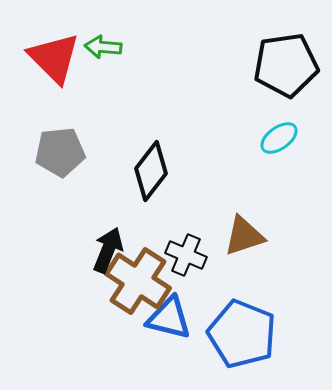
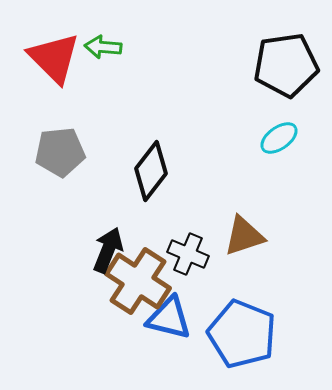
black cross: moved 2 px right, 1 px up
